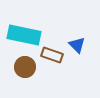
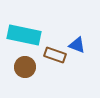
blue triangle: rotated 24 degrees counterclockwise
brown rectangle: moved 3 px right
